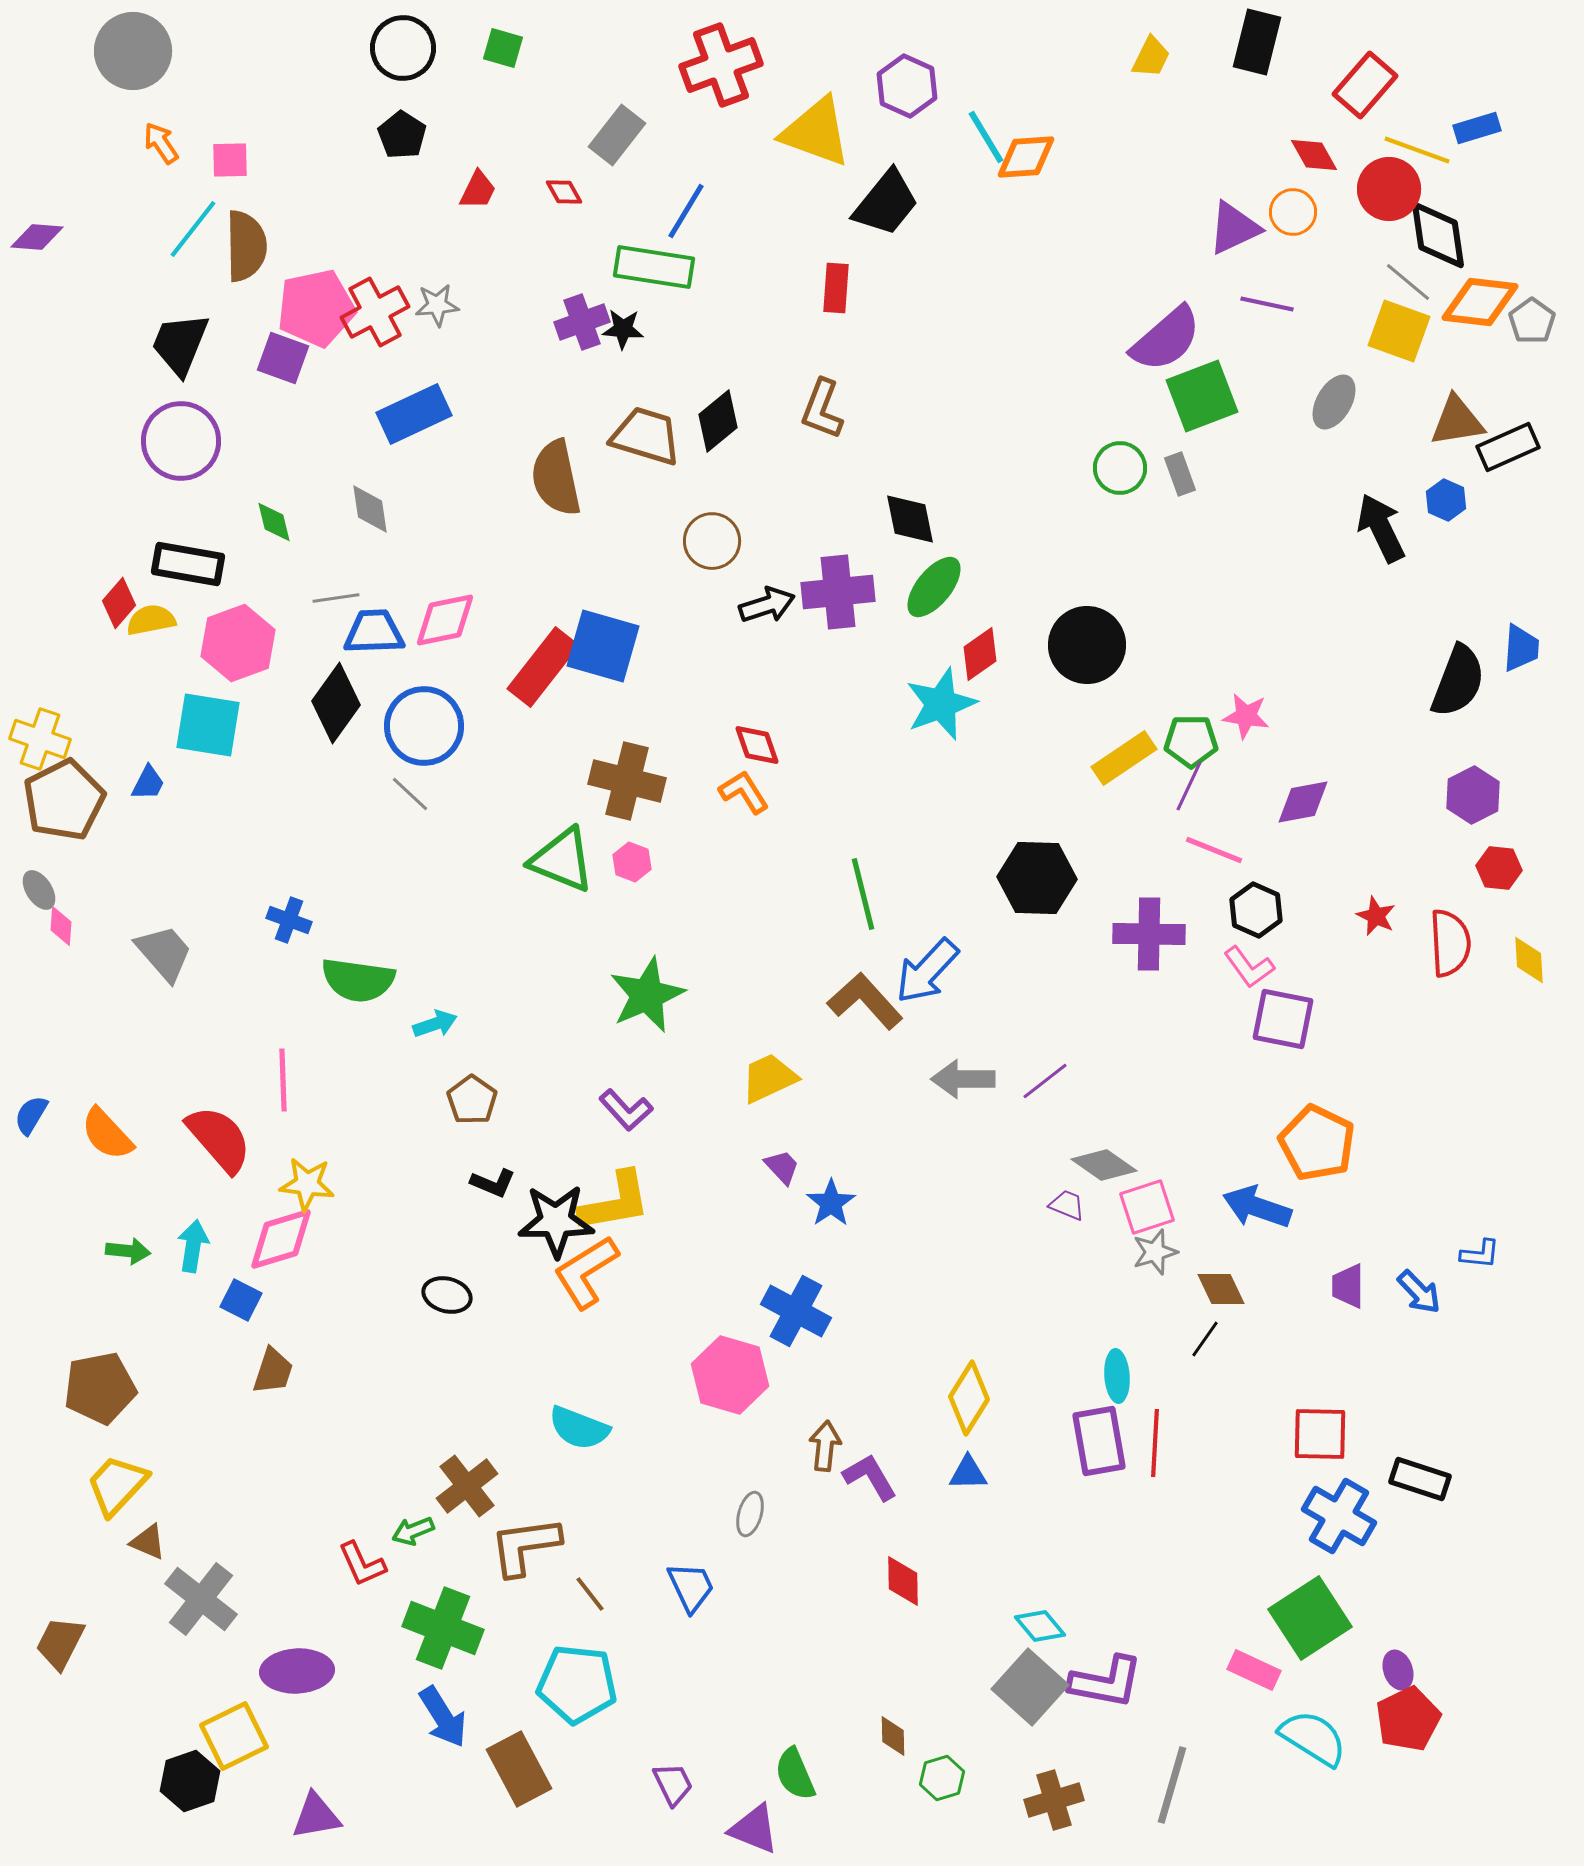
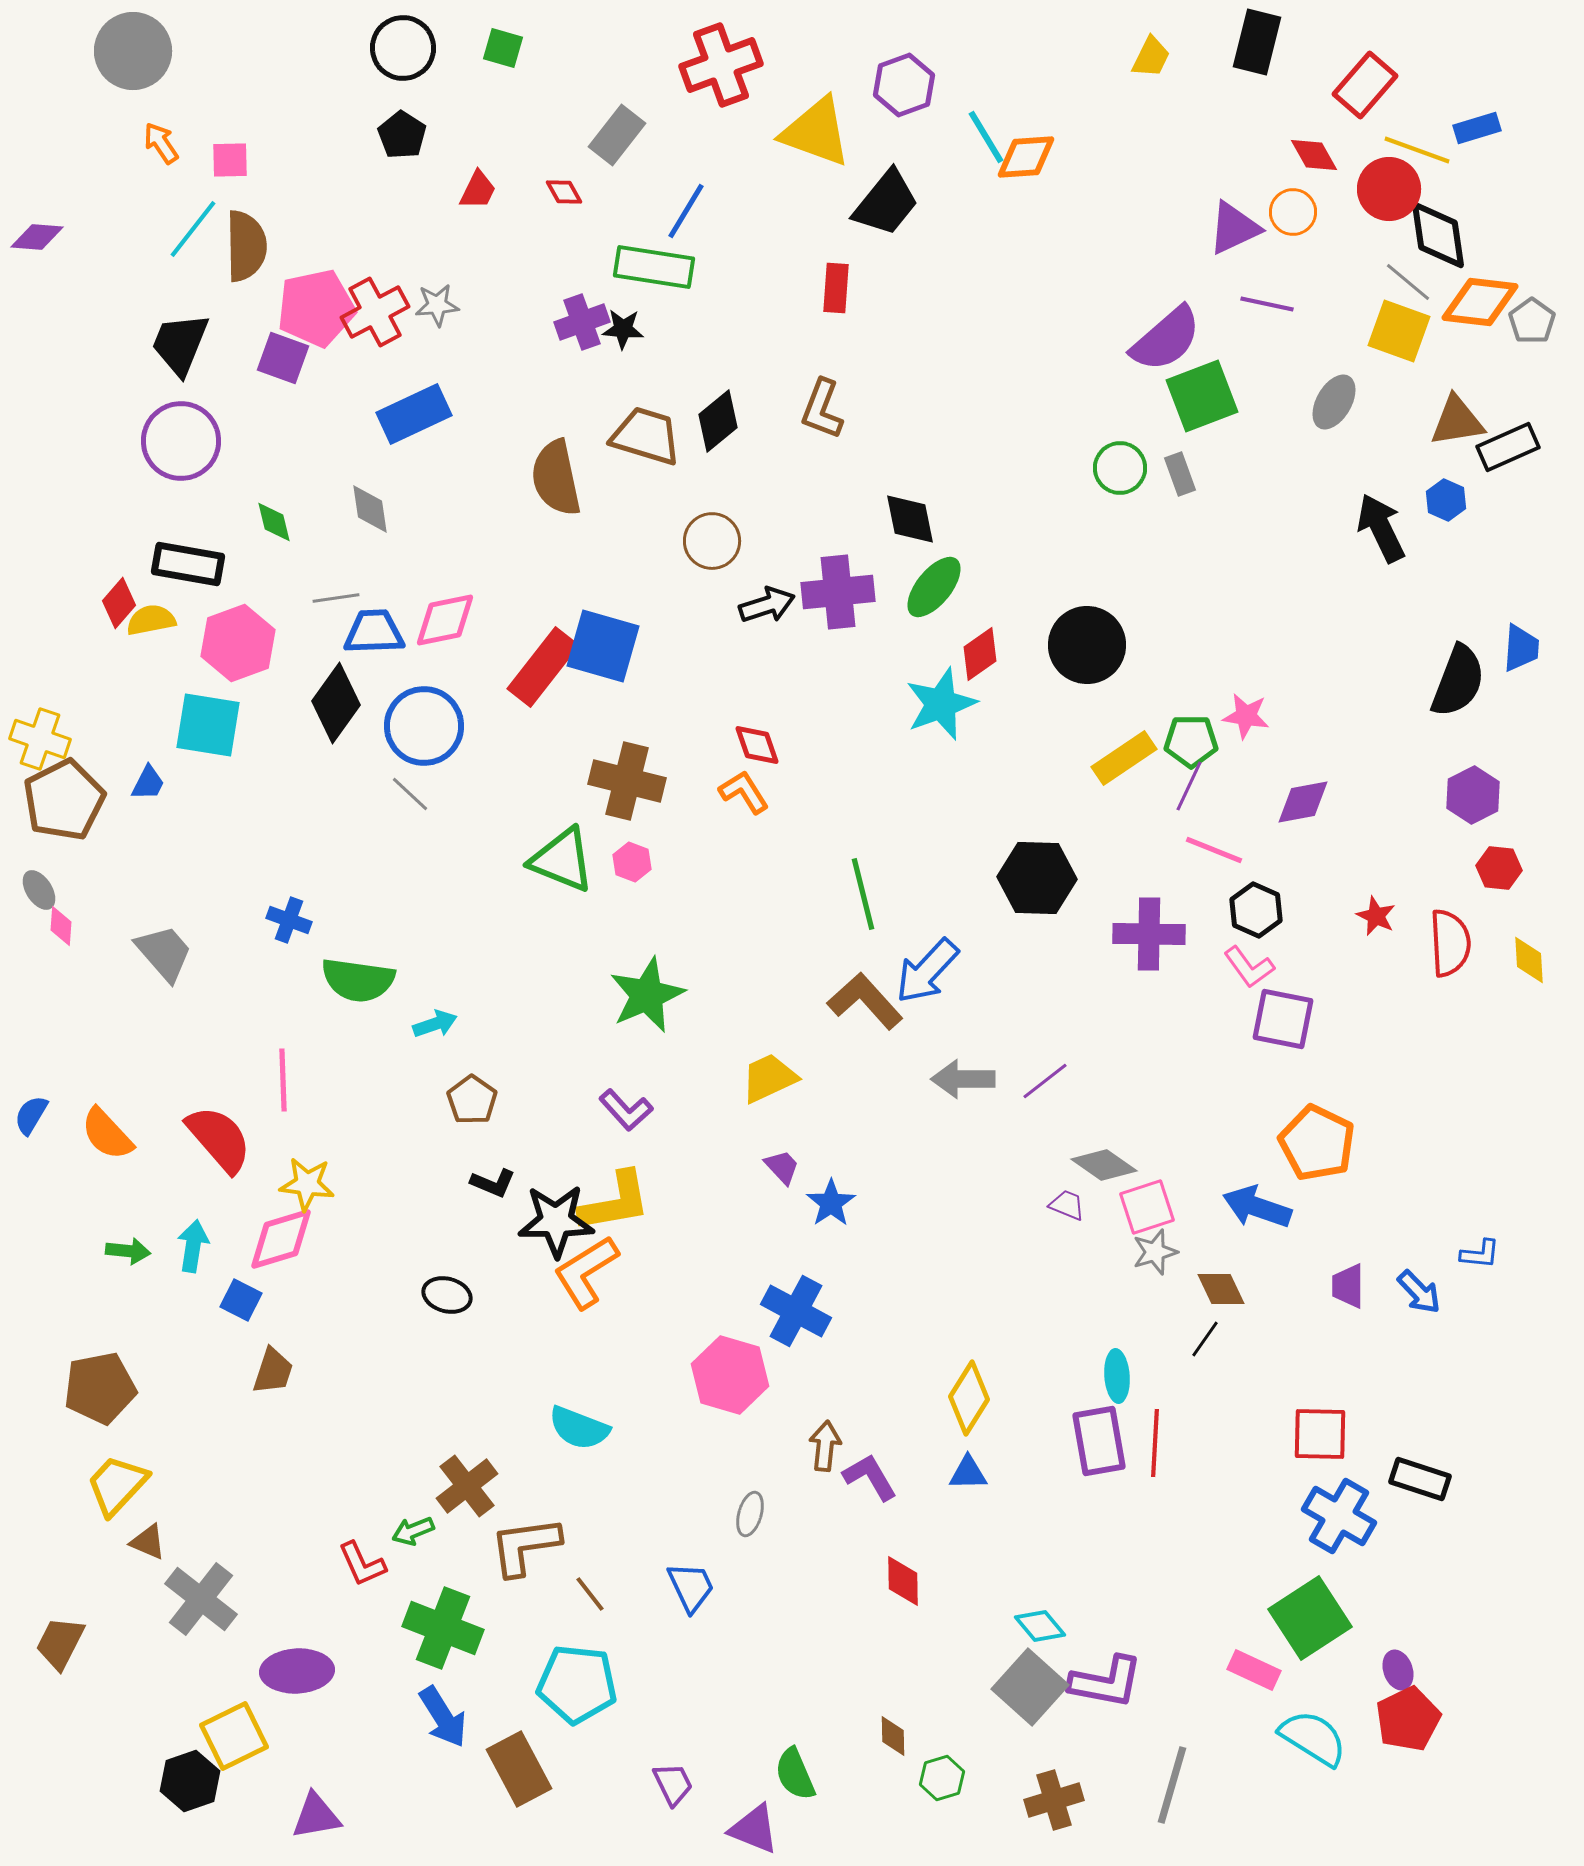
purple hexagon at (907, 86): moved 3 px left, 1 px up; rotated 16 degrees clockwise
